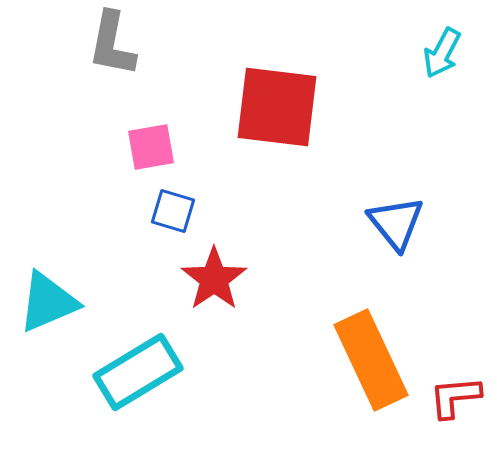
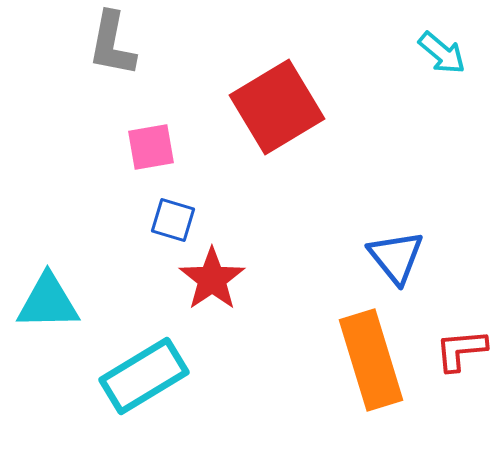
cyan arrow: rotated 78 degrees counterclockwise
red square: rotated 38 degrees counterclockwise
blue square: moved 9 px down
blue triangle: moved 34 px down
red star: moved 2 px left
cyan triangle: rotated 22 degrees clockwise
orange rectangle: rotated 8 degrees clockwise
cyan rectangle: moved 6 px right, 4 px down
red L-shape: moved 6 px right, 47 px up
